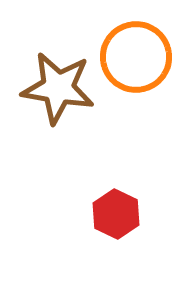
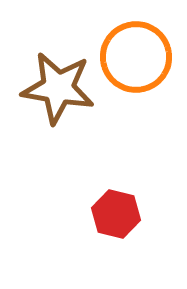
red hexagon: rotated 12 degrees counterclockwise
